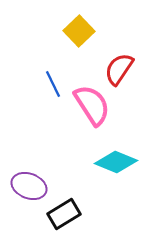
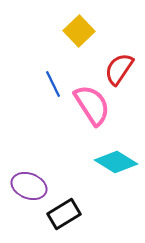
cyan diamond: rotated 9 degrees clockwise
